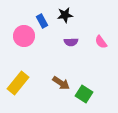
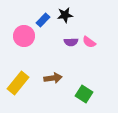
blue rectangle: moved 1 px right, 1 px up; rotated 72 degrees clockwise
pink semicircle: moved 12 px left; rotated 16 degrees counterclockwise
brown arrow: moved 8 px left, 5 px up; rotated 42 degrees counterclockwise
